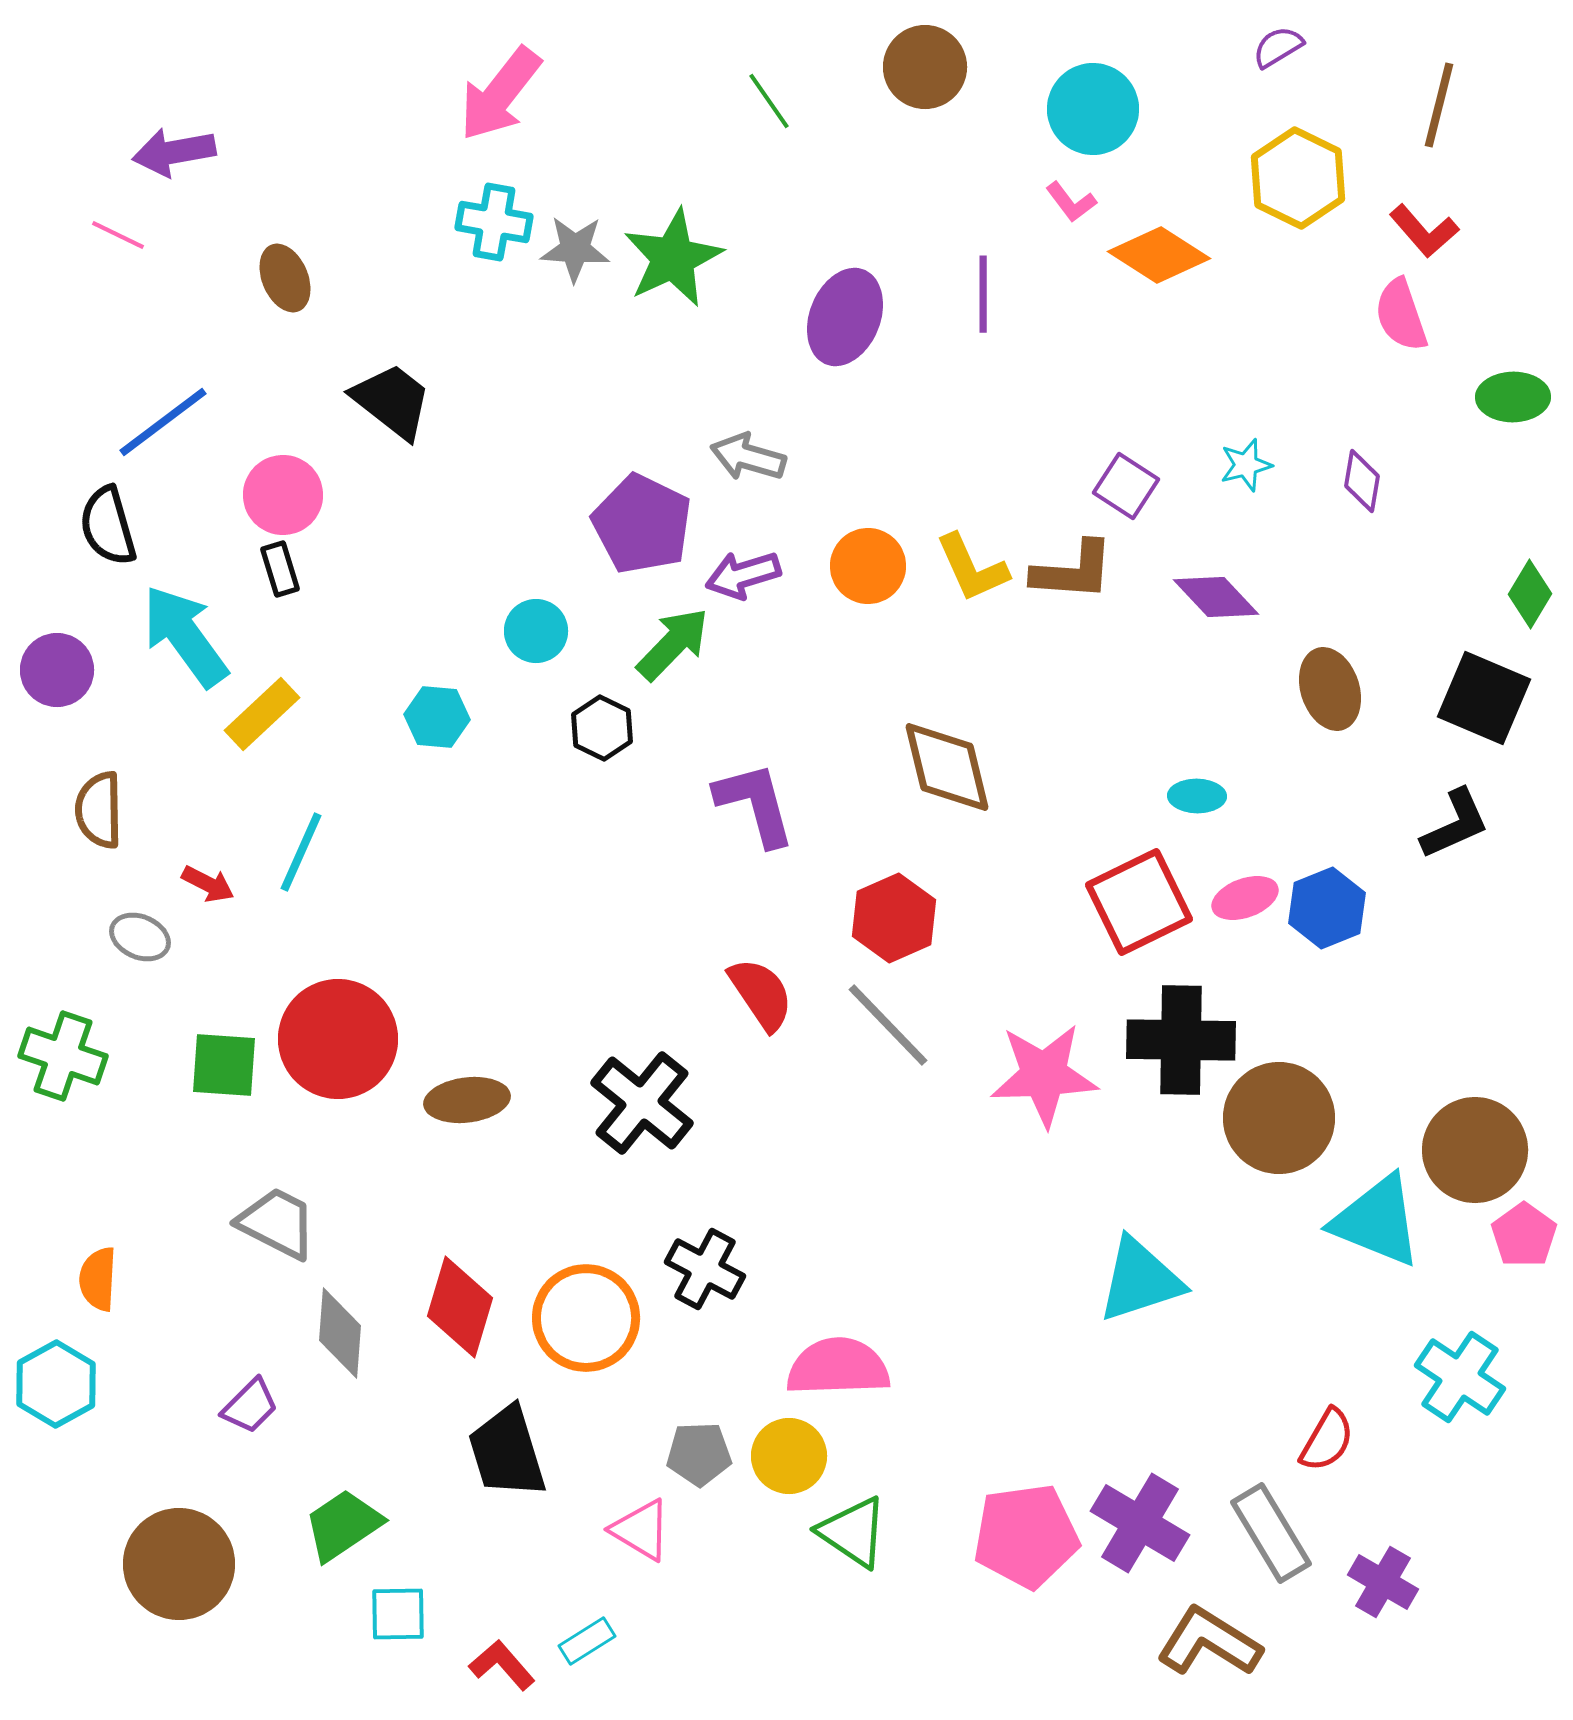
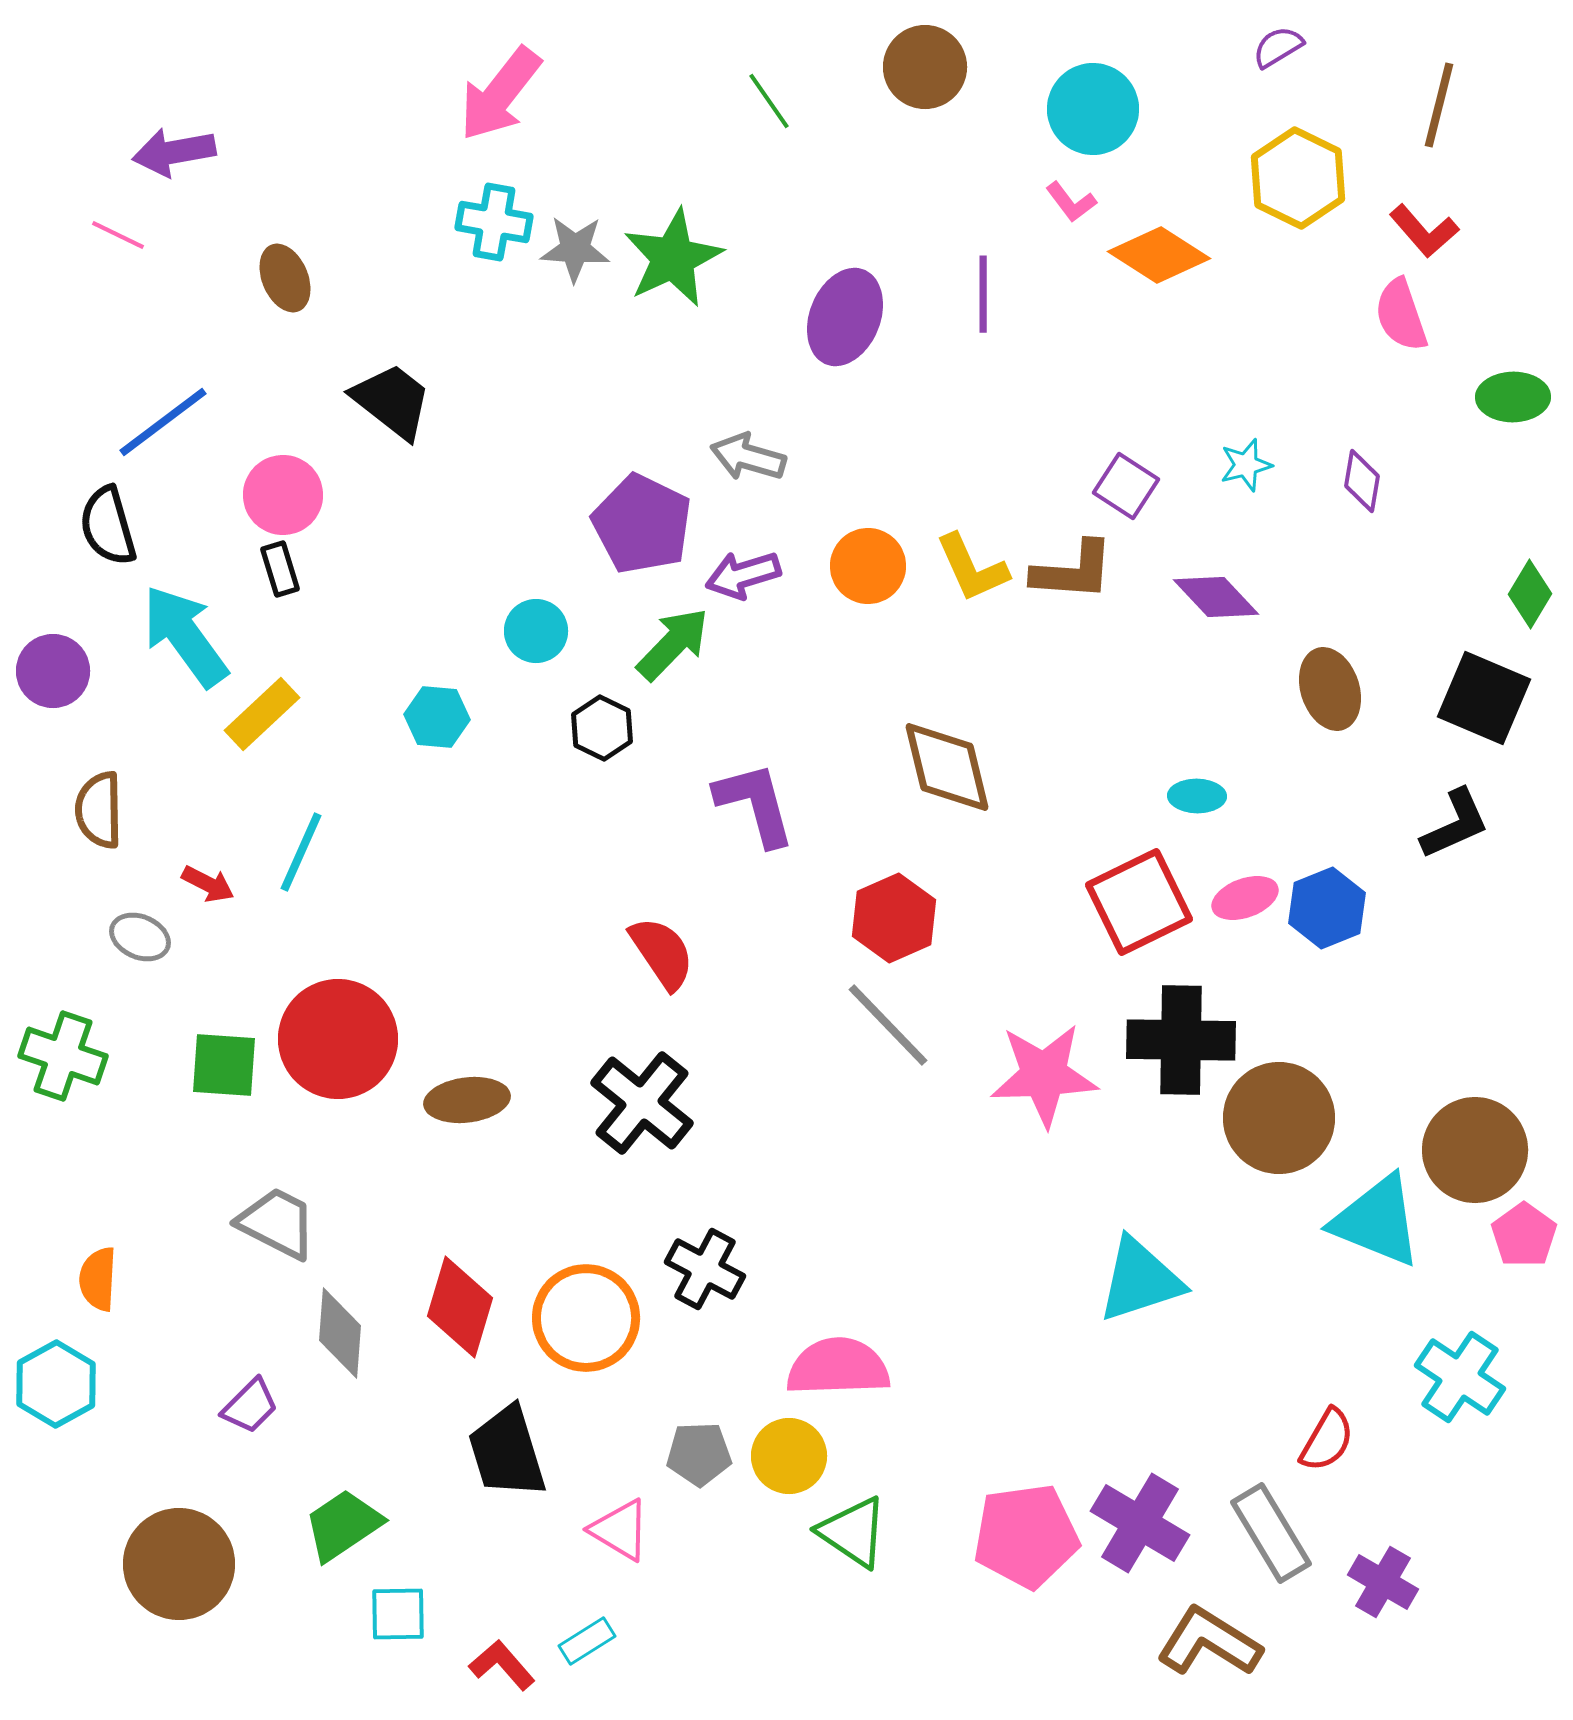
purple circle at (57, 670): moved 4 px left, 1 px down
red semicircle at (761, 994): moved 99 px left, 41 px up
pink triangle at (641, 1530): moved 21 px left
